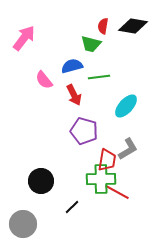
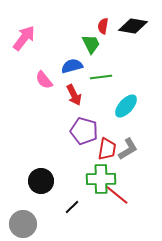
green trapezoid: rotated 130 degrees counterclockwise
green line: moved 2 px right
red trapezoid: moved 11 px up
red line: moved 3 px down; rotated 10 degrees clockwise
